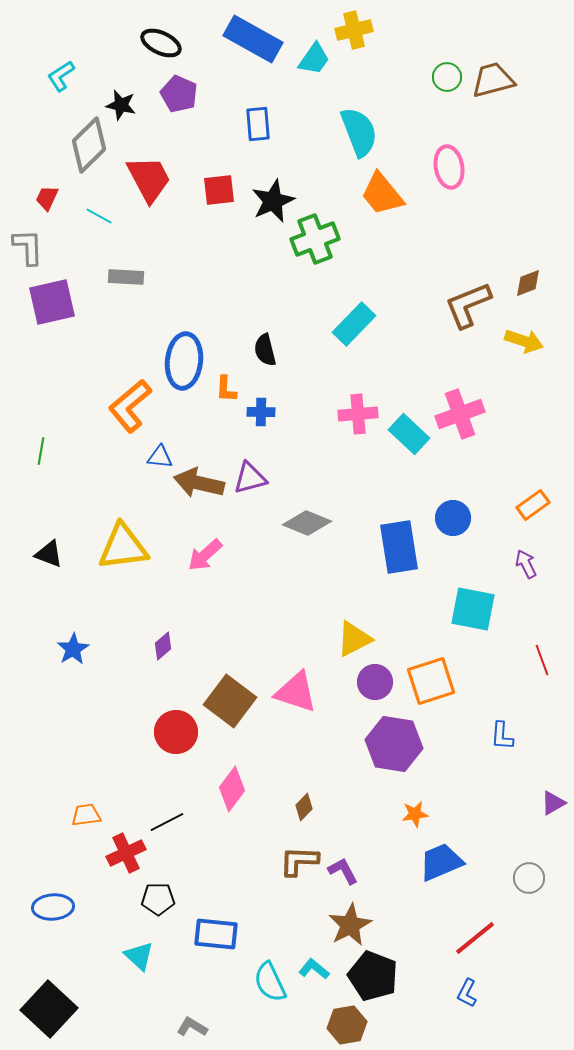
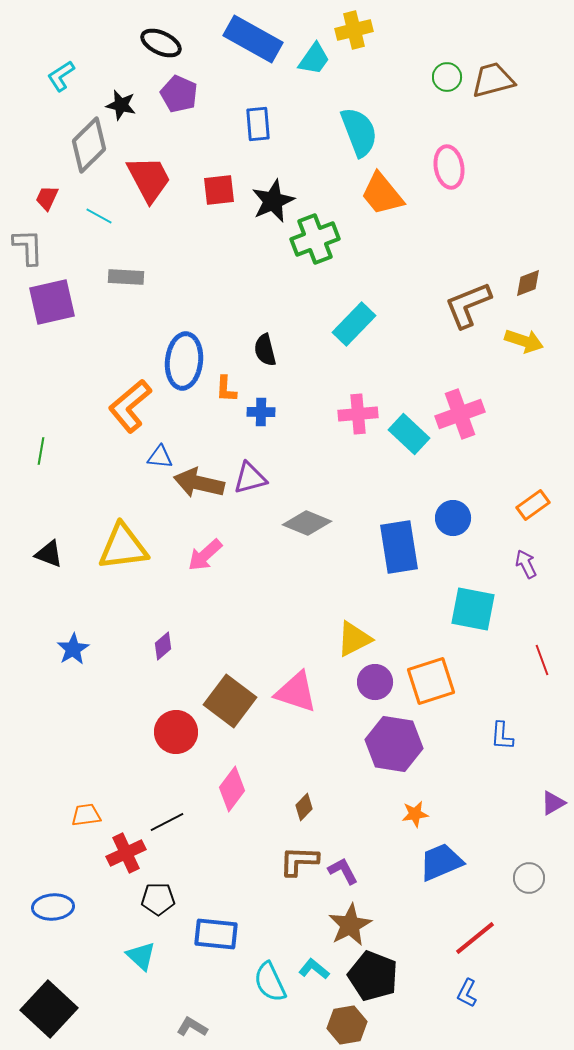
cyan triangle at (139, 956): moved 2 px right
